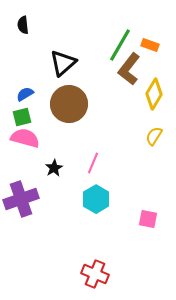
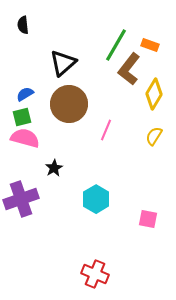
green line: moved 4 px left
pink line: moved 13 px right, 33 px up
